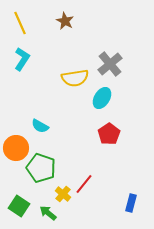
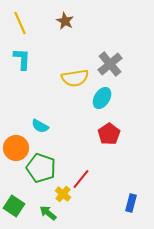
cyan L-shape: rotated 30 degrees counterclockwise
red line: moved 3 px left, 5 px up
green square: moved 5 px left
